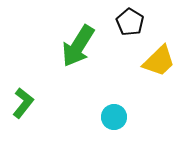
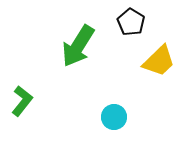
black pentagon: moved 1 px right
green L-shape: moved 1 px left, 2 px up
